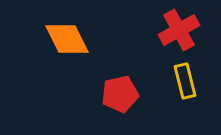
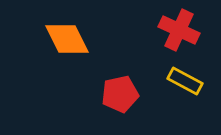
red cross: rotated 36 degrees counterclockwise
yellow rectangle: rotated 48 degrees counterclockwise
